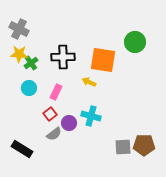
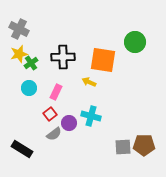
yellow star: rotated 18 degrees counterclockwise
